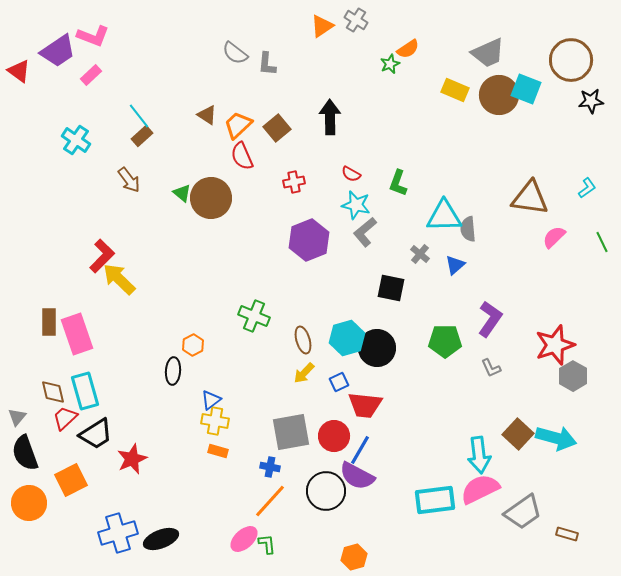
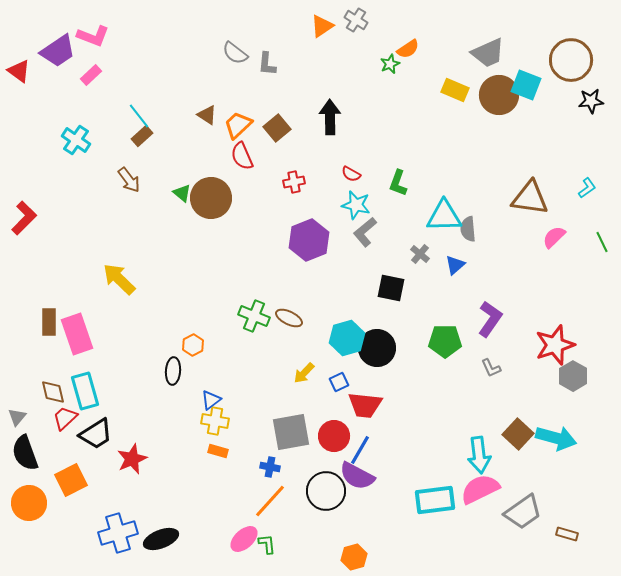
cyan square at (526, 89): moved 4 px up
red L-shape at (102, 256): moved 78 px left, 38 px up
brown ellipse at (303, 340): moved 14 px left, 22 px up; rotated 48 degrees counterclockwise
